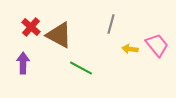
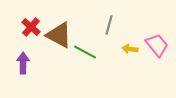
gray line: moved 2 px left, 1 px down
green line: moved 4 px right, 16 px up
